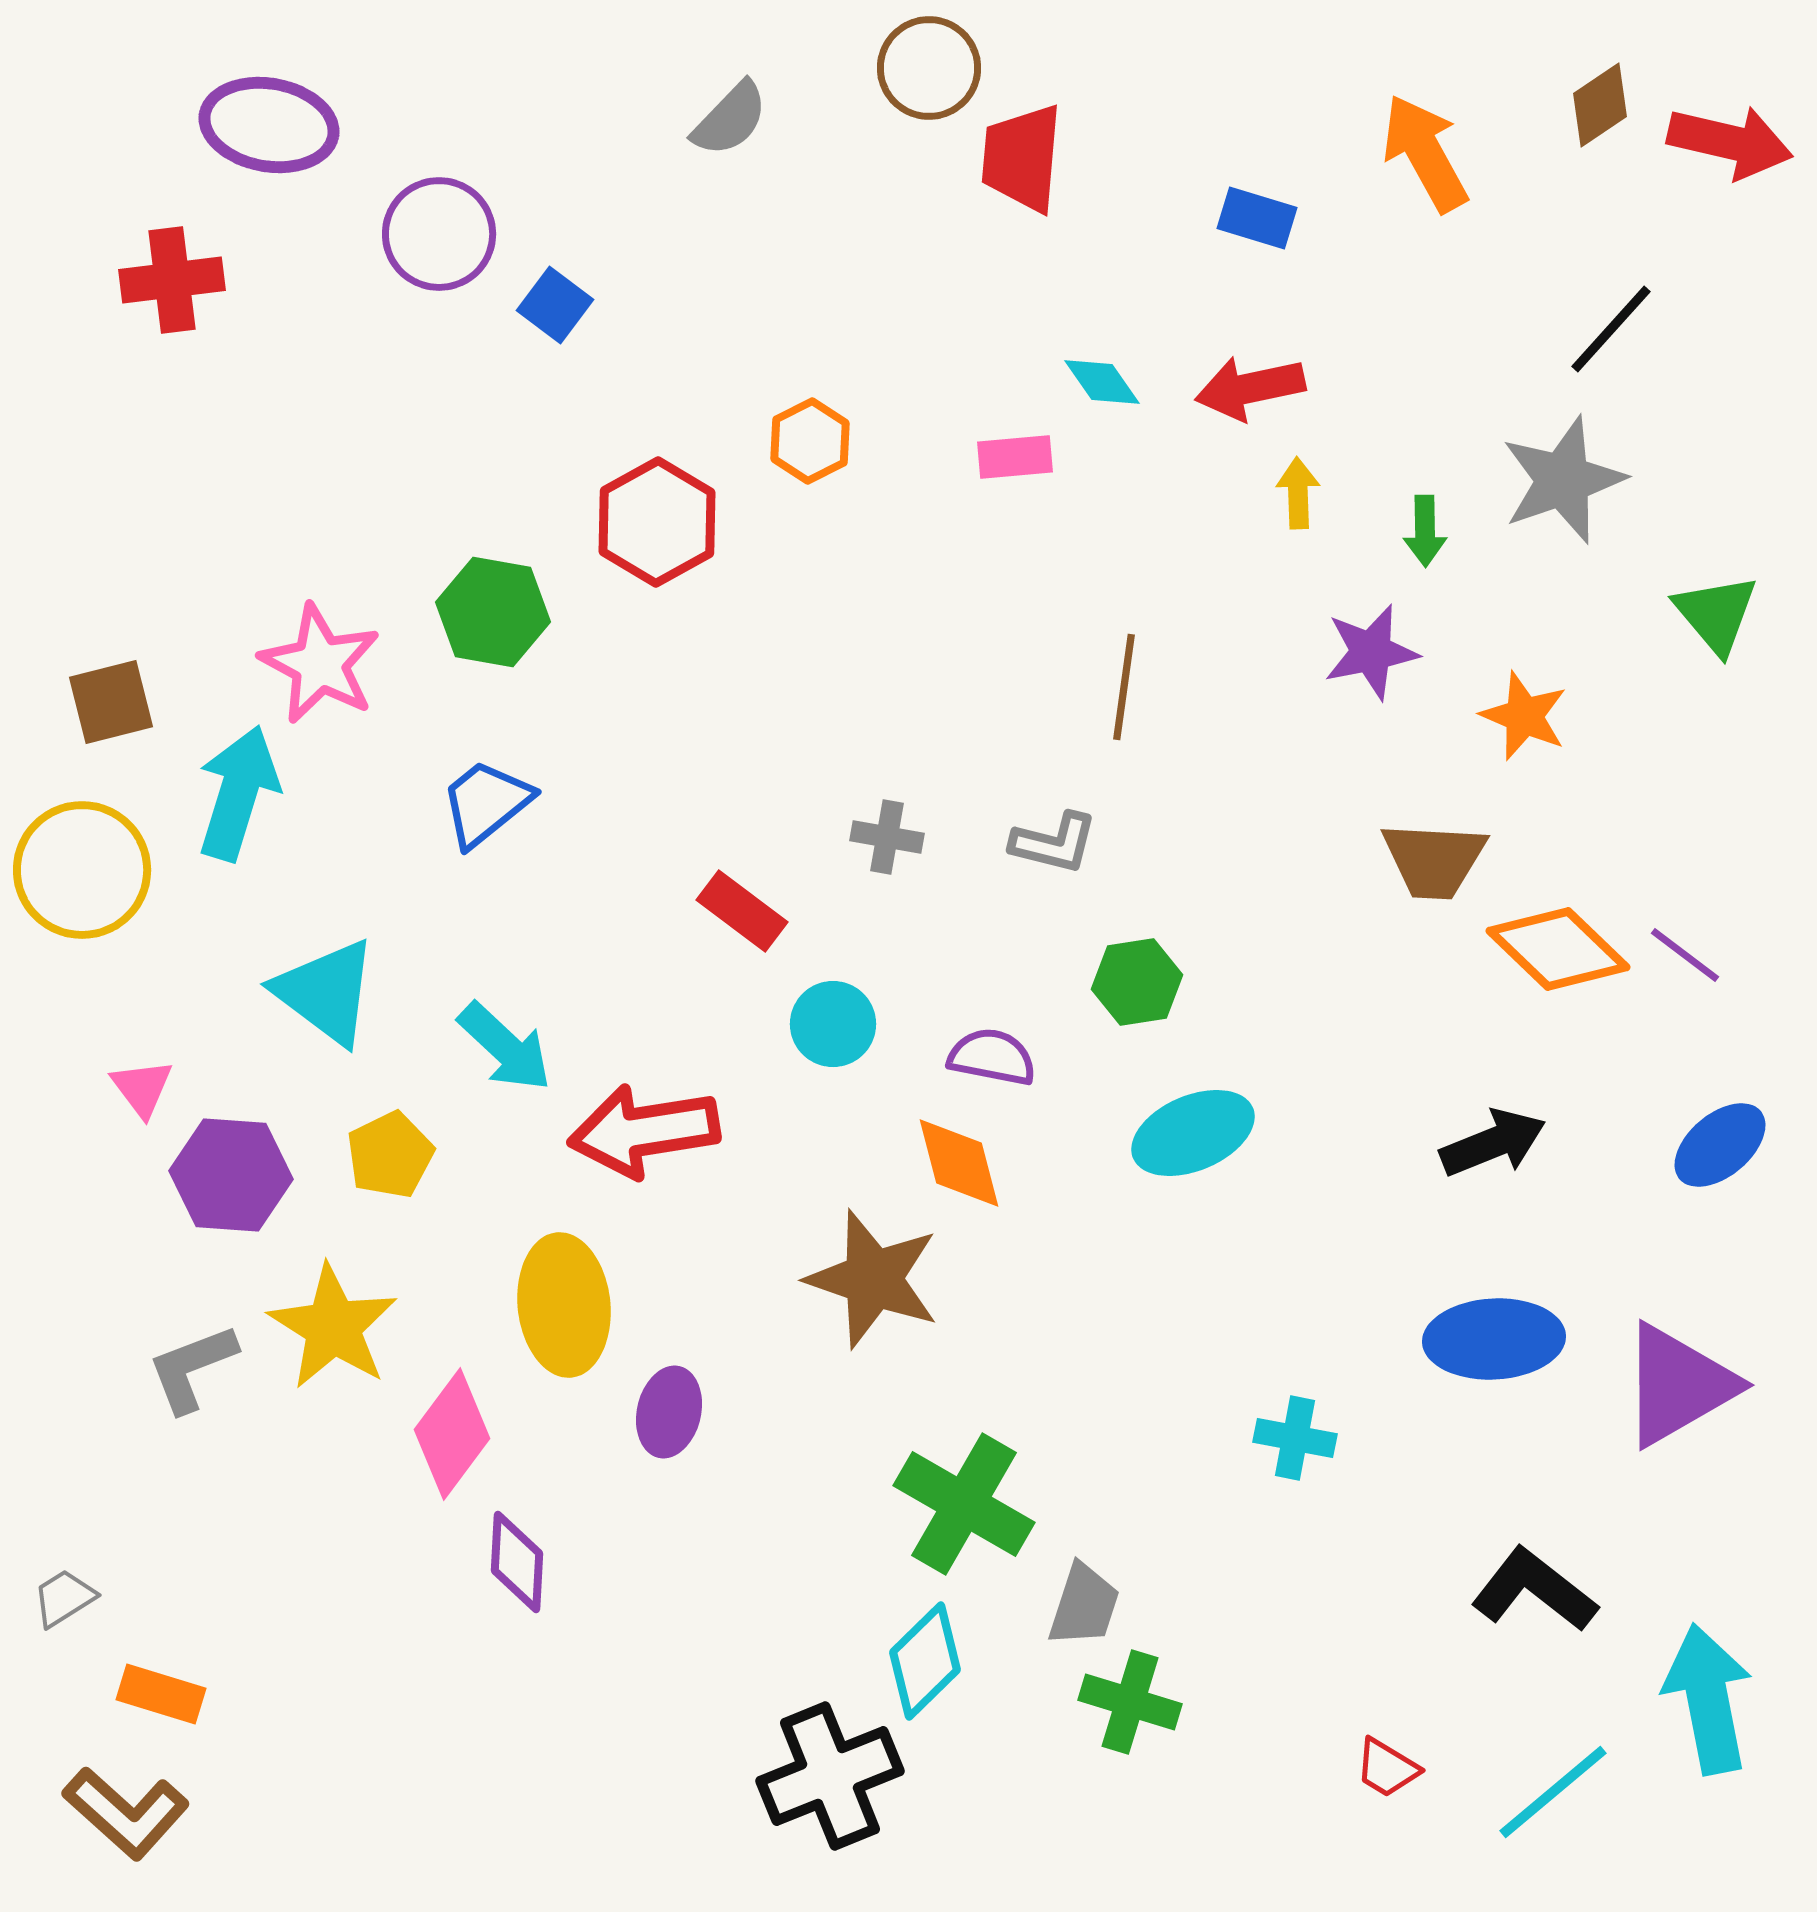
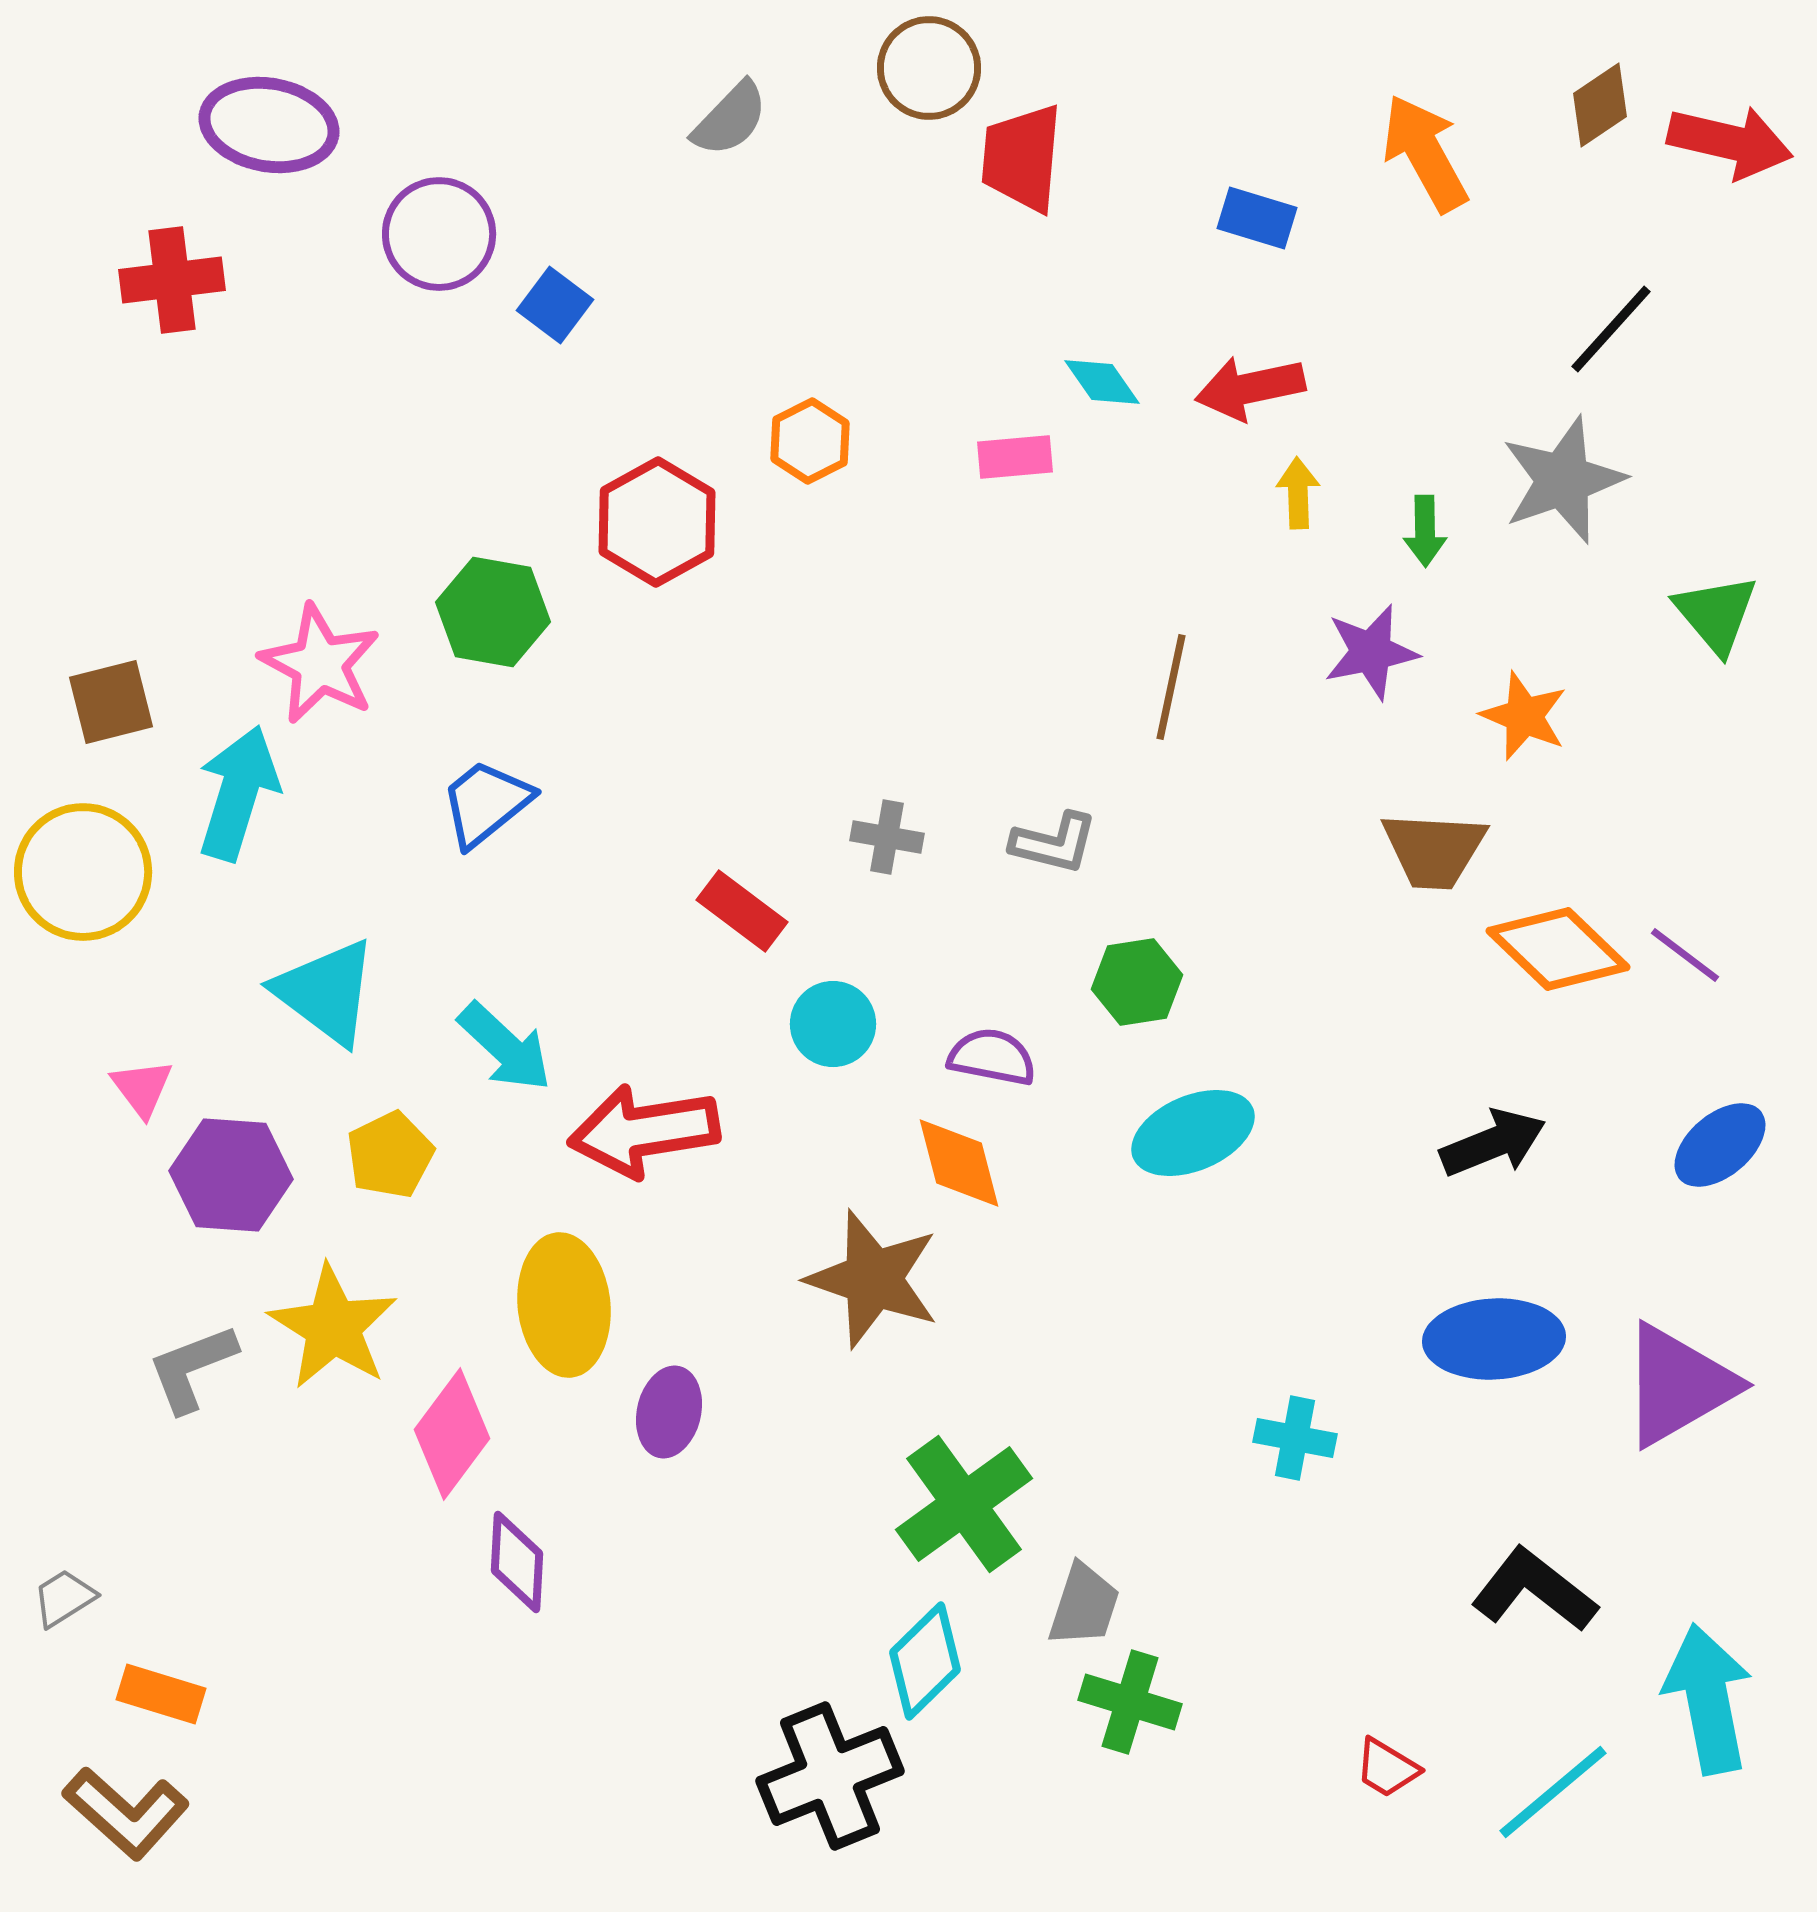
brown line at (1124, 687): moved 47 px right; rotated 4 degrees clockwise
brown trapezoid at (1434, 860): moved 10 px up
yellow circle at (82, 870): moved 1 px right, 2 px down
green cross at (964, 1504): rotated 24 degrees clockwise
